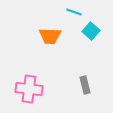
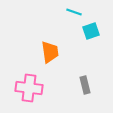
cyan square: rotated 30 degrees clockwise
orange trapezoid: moved 16 px down; rotated 100 degrees counterclockwise
pink cross: moved 1 px up
